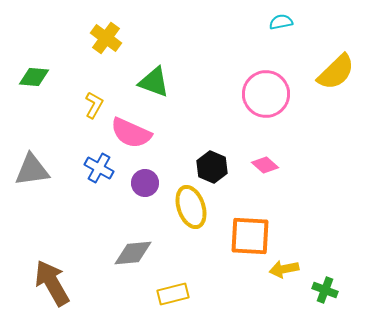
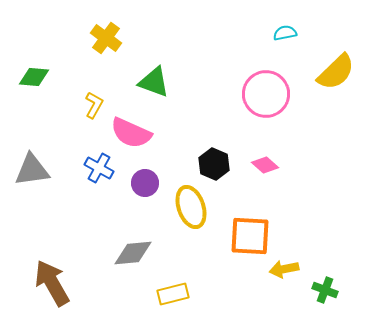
cyan semicircle: moved 4 px right, 11 px down
black hexagon: moved 2 px right, 3 px up
